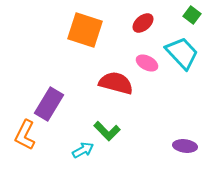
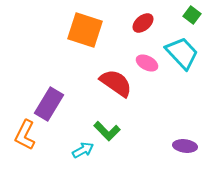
red semicircle: rotated 20 degrees clockwise
